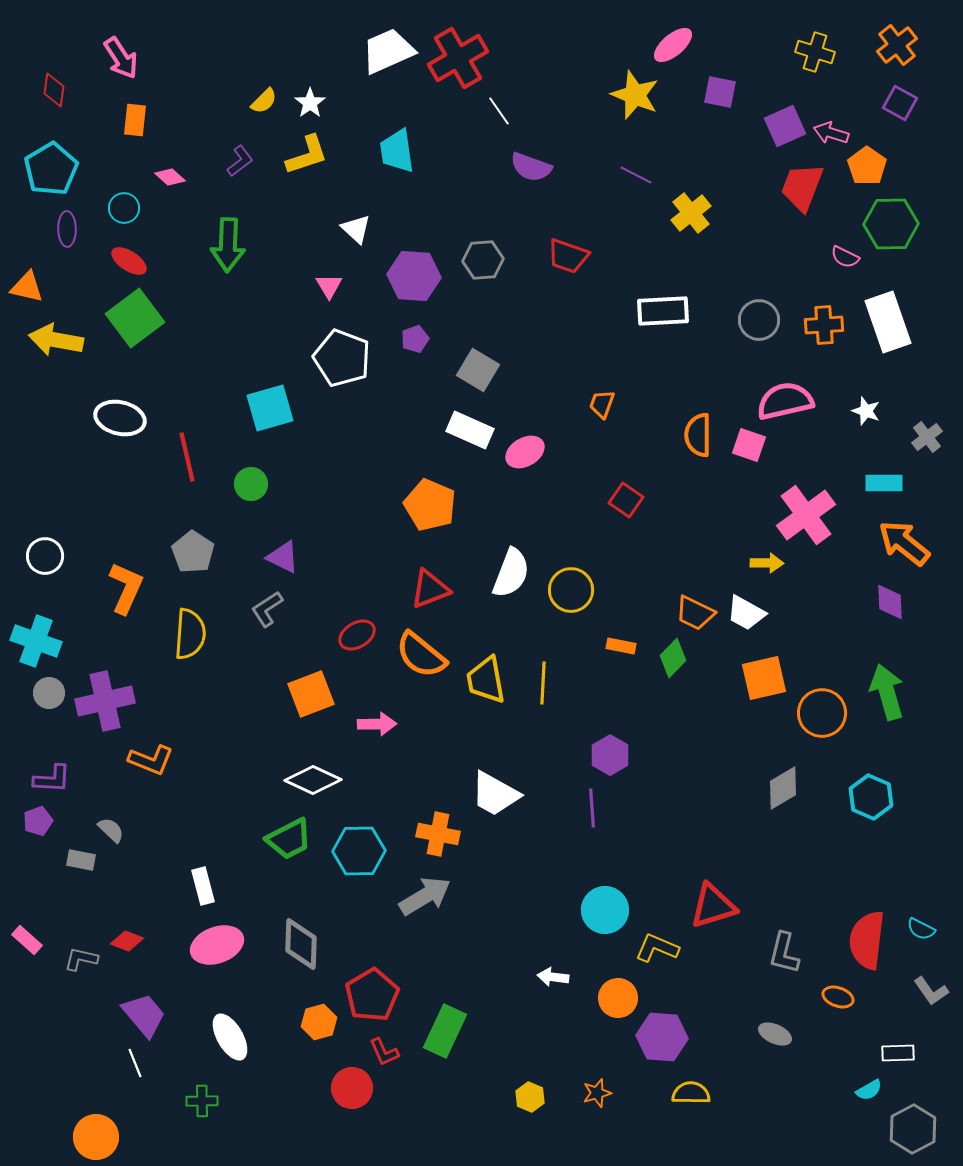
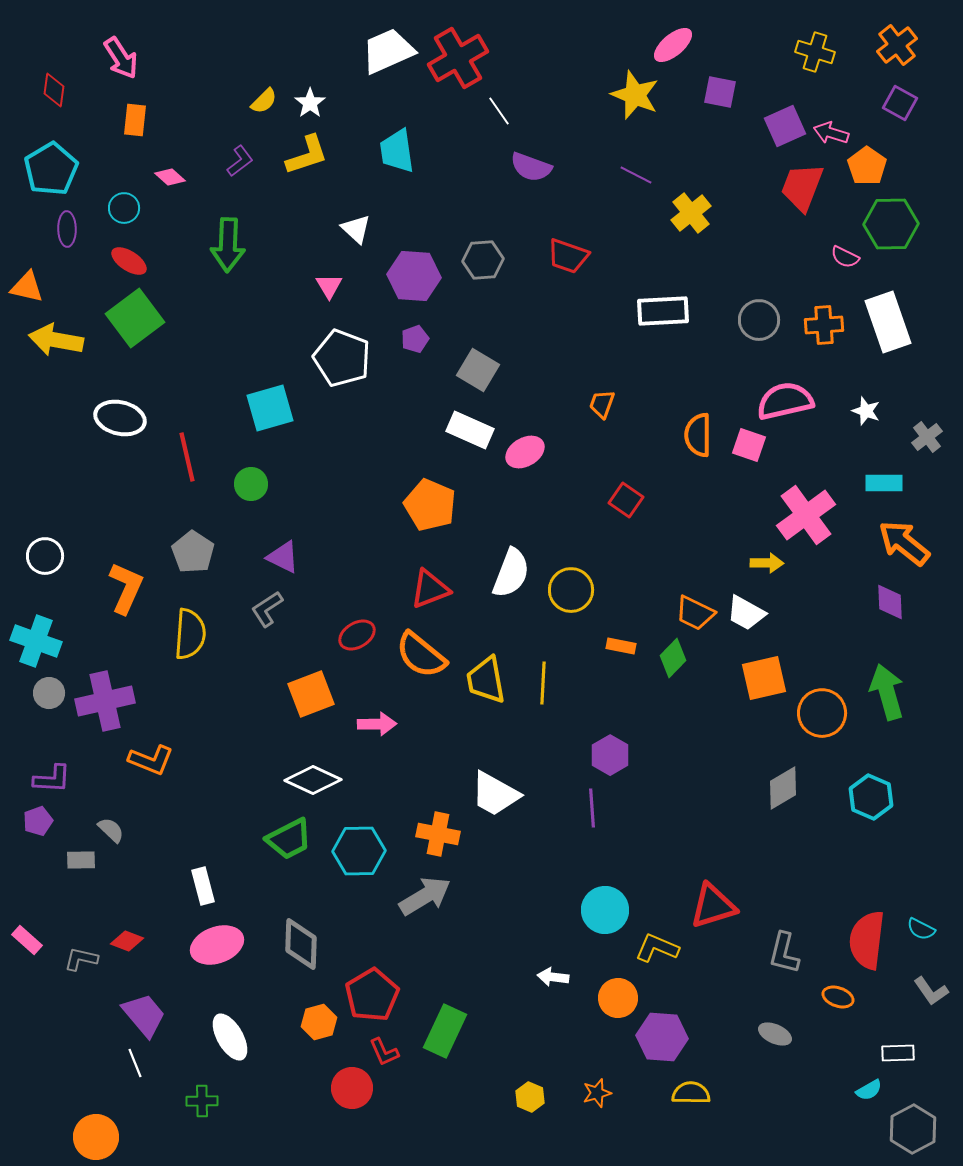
gray rectangle at (81, 860): rotated 12 degrees counterclockwise
